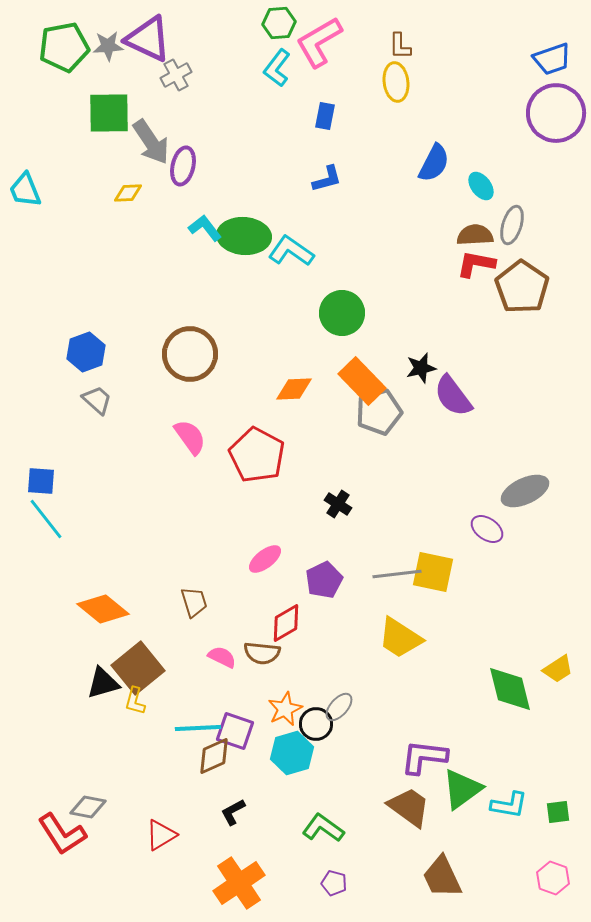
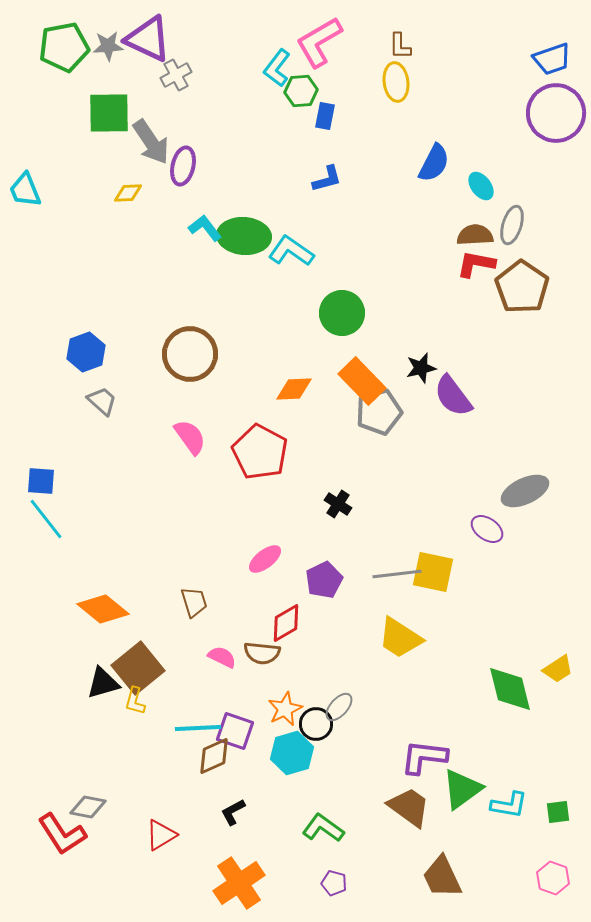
green hexagon at (279, 23): moved 22 px right, 68 px down
gray trapezoid at (97, 400): moved 5 px right, 1 px down
red pentagon at (257, 455): moved 3 px right, 3 px up
